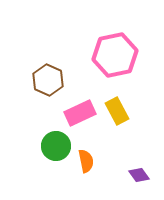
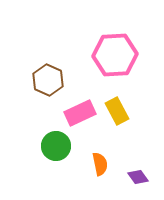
pink hexagon: rotated 9 degrees clockwise
orange semicircle: moved 14 px right, 3 px down
purple diamond: moved 1 px left, 2 px down
